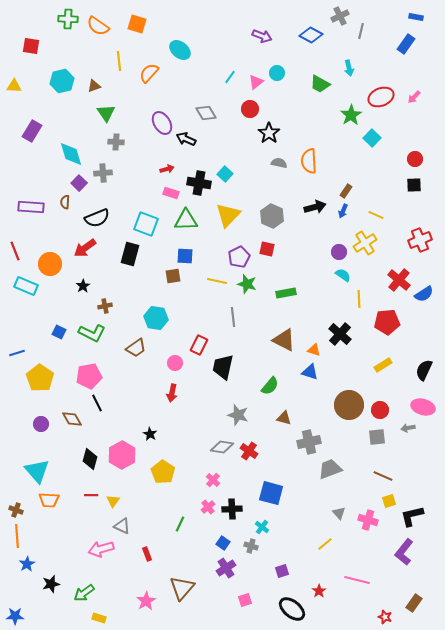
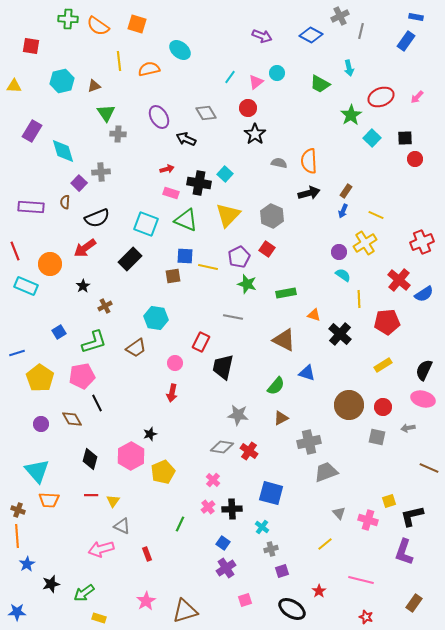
blue rectangle at (406, 44): moved 3 px up
orange semicircle at (149, 73): moved 4 px up; rotated 35 degrees clockwise
pink arrow at (414, 97): moved 3 px right
red circle at (250, 109): moved 2 px left, 1 px up
purple ellipse at (162, 123): moved 3 px left, 6 px up
black star at (269, 133): moved 14 px left, 1 px down
gray cross at (116, 142): moved 2 px right, 8 px up
cyan diamond at (71, 154): moved 8 px left, 3 px up
gray cross at (103, 173): moved 2 px left, 1 px up
black square at (414, 185): moved 9 px left, 47 px up
black arrow at (315, 207): moved 6 px left, 14 px up
green triangle at (186, 220): rotated 25 degrees clockwise
red cross at (420, 240): moved 2 px right, 2 px down
red square at (267, 249): rotated 21 degrees clockwise
black rectangle at (130, 254): moved 5 px down; rotated 30 degrees clockwise
yellow line at (217, 281): moved 9 px left, 14 px up
brown cross at (105, 306): rotated 16 degrees counterclockwise
gray line at (233, 317): rotated 72 degrees counterclockwise
blue square at (59, 332): rotated 32 degrees clockwise
green L-shape at (92, 333): moved 2 px right, 9 px down; rotated 44 degrees counterclockwise
red rectangle at (199, 345): moved 2 px right, 3 px up
orange triangle at (314, 350): moved 35 px up
blue triangle at (310, 372): moved 3 px left, 1 px down
pink pentagon at (89, 376): moved 7 px left
green semicircle at (270, 386): moved 6 px right
pink ellipse at (423, 407): moved 8 px up
red circle at (380, 410): moved 3 px right, 3 px up
gray star at (238, 415): rotated 10 degrees counterclockwise
brown triangle at (284, 418): moved 3 px left; rotated 42 degrees counterclockwise
black star at (150, 434): rotated 24 degrees clockwise
gray square at (377, 437): rotated 18 degrees clockwise
pink hexagon at (122, 455): moved 9 px right, 1 px down
gray trapezoid at (330, 469): moved 4 px left, 3 px down
yellow pentagon at (163, 472): rotated 15 degrees clockwise
brown line at (383, 476): moved 46 px right, 8 px up
brown cross at (16, 510): moved 2 px right
gray cross at (251, 546): moved 20 px right, 3 px down; rotated 32 degrees counterclockwise
purple L-shape at (404, 552): rotated 20 degrees counterclockwise
pink line at (357, 580): moved 4 px right
brown triangle at (182, 588): moved 3 px right, 23 px down; rotated 32 degrees clockwise
black ellipse at (292, 609): rotated 8 degrees counterclockwise
blue star at (15, 616): moved 2 px right, 4 px up
red star at (385, 617): moved 19 px left
